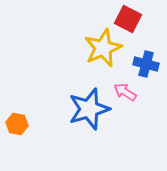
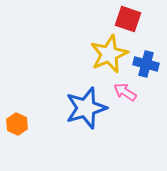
red square: rotated 8 degrees counterclockwise
yellow star: moved 6 px right, 6 px down
blue star: moved 3 px left, 1 px up
orange hexagon: rotated 15 degrees clockwise
